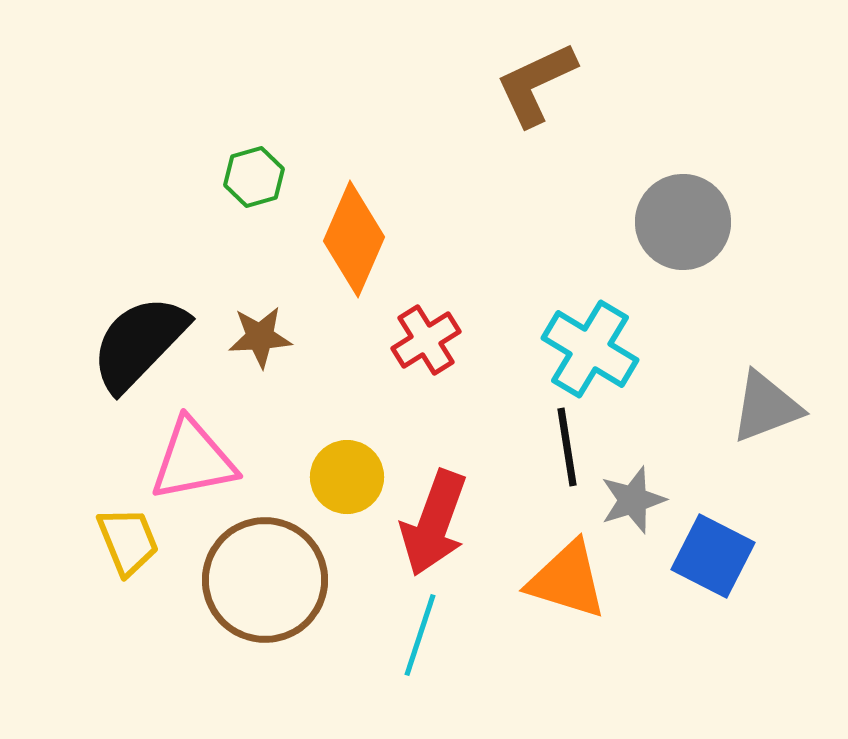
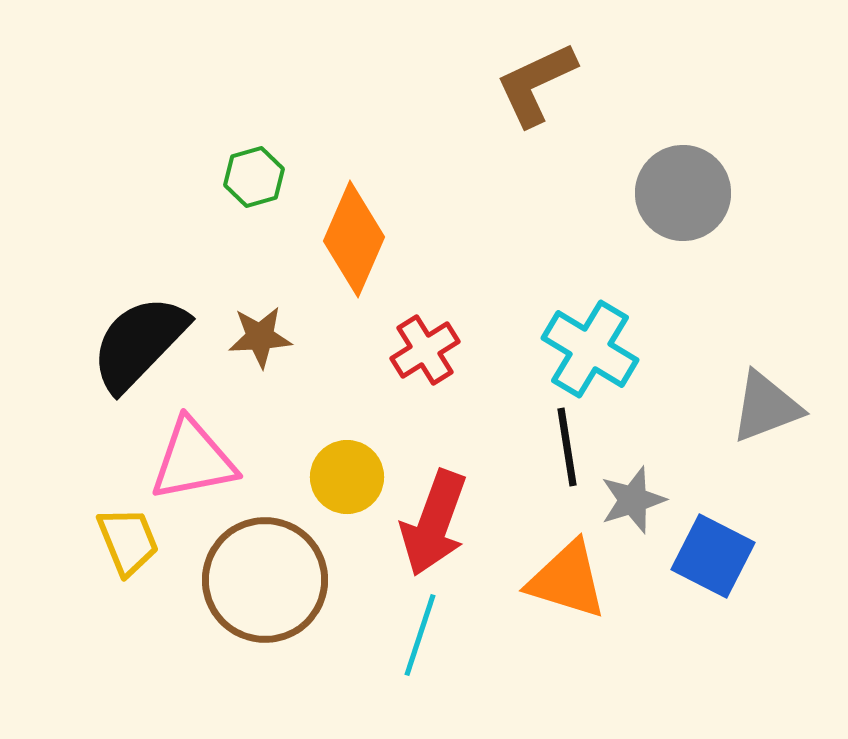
gray circle: moved 29 px up
red cross: moved 1 px left, 10 px down
